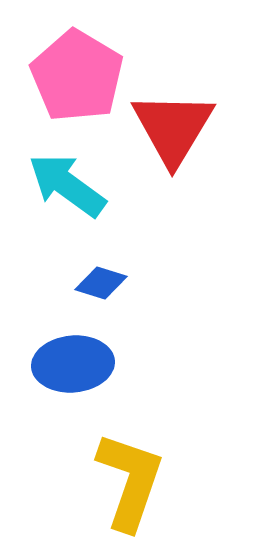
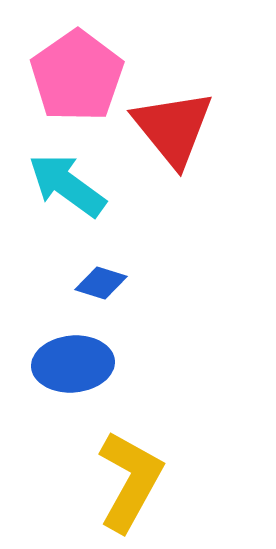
pink pentagon: rotated 6 degrees clockwise
red triangle: rotated 10 degrees counterclockwise
yellow L-shape: rotated 10 degrees clockwise
